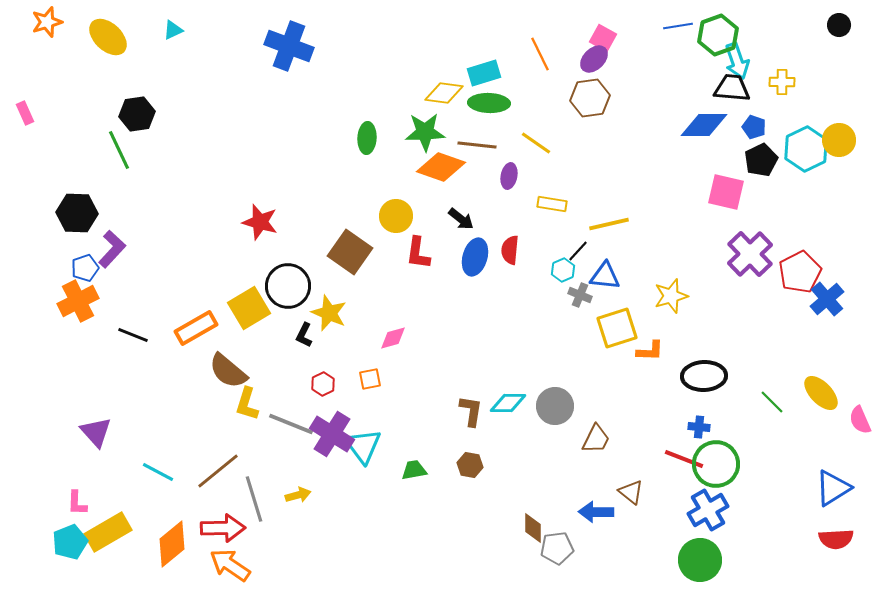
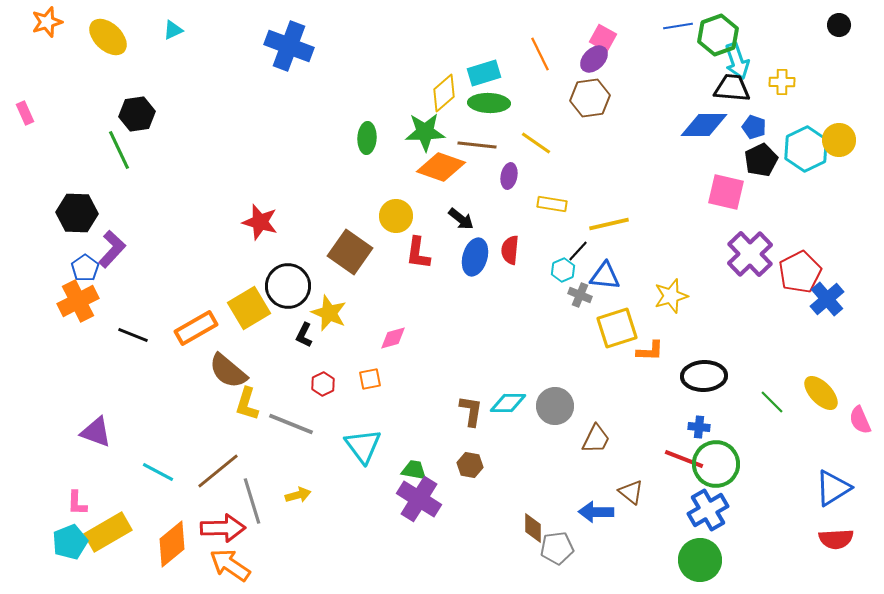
yellow diamond at (444, 93): rotated 48 degrees counterclockwise
blue pentagon at (85, 268): rotated 16 degrees counterclockwise
purple triangle at (96, 432): rotated 28 degrees counterclockwise
purple cross at (332, 434): moved 87 px right, 65 px down
green trapezoid at (414, 470): rotated 20 degrees clockwise
gray line at (254, 499): moved 2 px left, 2 px down
